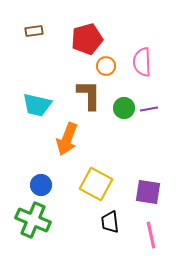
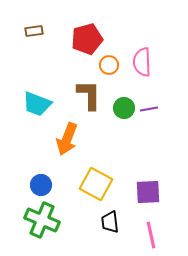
orange circle: moved 3 px right, 1 px up
cyan trapezoid: moved 1 px up; rotated 8 degrees clockwise
purple square: rotated 12 degrees counterclockwise
green cross: moved 9 px right
